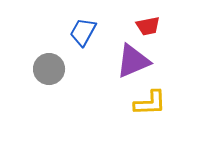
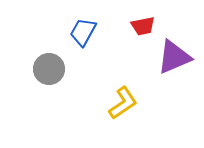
red trapezoid: moved 5 px left
purple triangle: moved 41 px right, 4 px up
yellow L-shape: moved 27 px left; rotated 32 degrees counterclockwise
